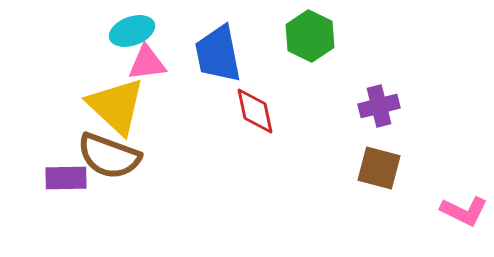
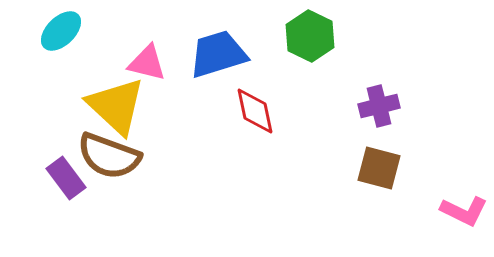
cyan ellipse: moved 71 px left; rotated 24 degrees counterclockwise
blue trapezoid: rotated 84 degrees clockwise
pink triangle: rotated 21 degrees clockwise
purple rectangle: rotated 54 degrees clockwise
